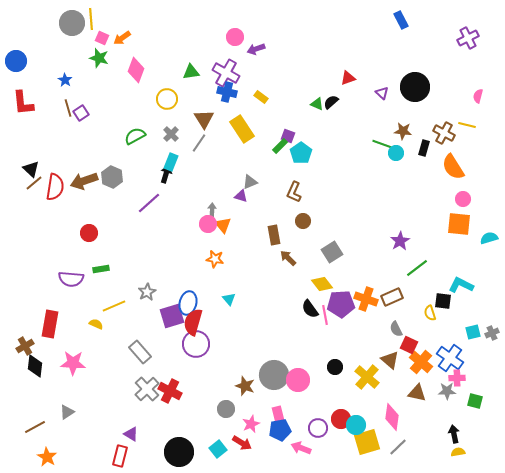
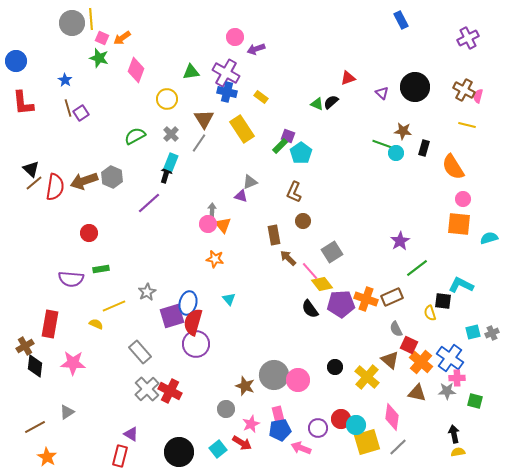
brown cross at (444, 133): moved 20 px right, 43 px up
pink line at (325, 315): moved 15 px left, 44 px up; rotated 30 degrees counterclockwise
